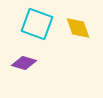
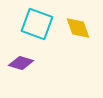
purple diamond: moved 3 px left
